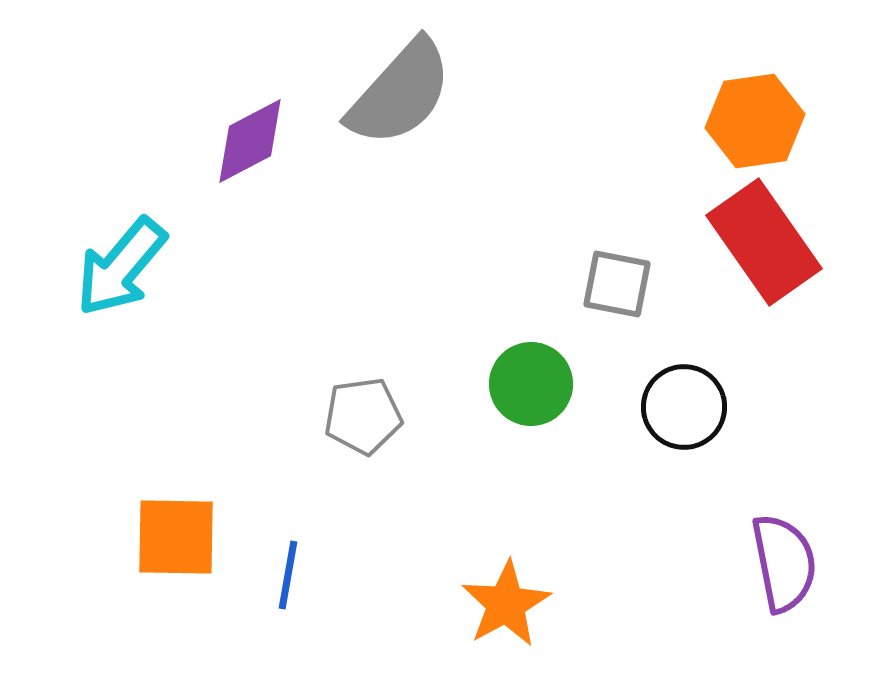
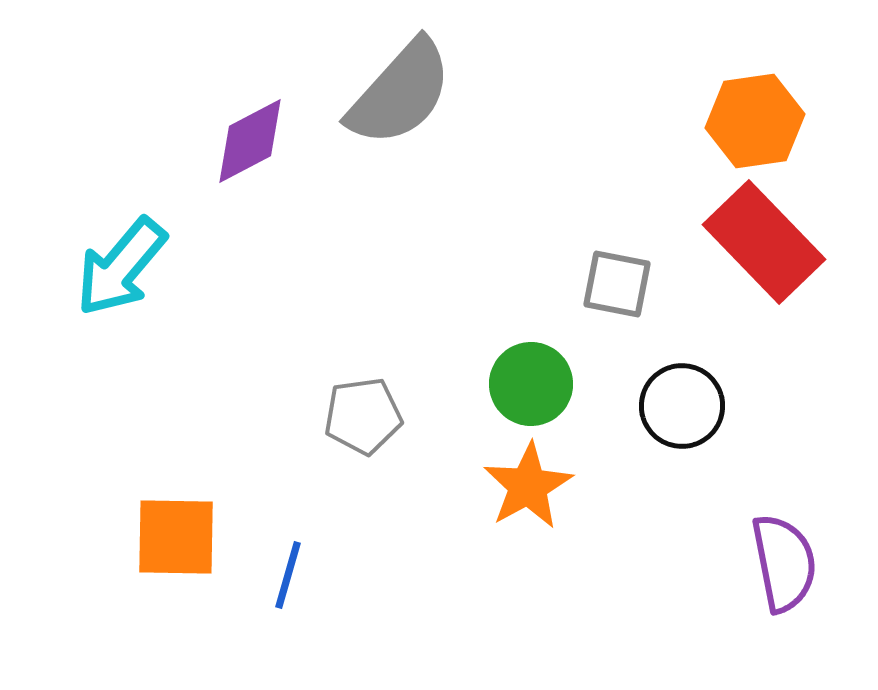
red rectangle: rotated 9 degrees counterclockwise
black circle: moved 2 px left, 1 px up
blue line: rotated 6 degrees clockwise
orange star: moved 22 px right, 118 px up
